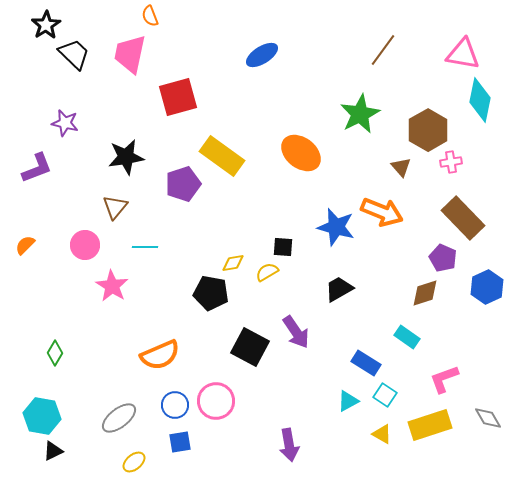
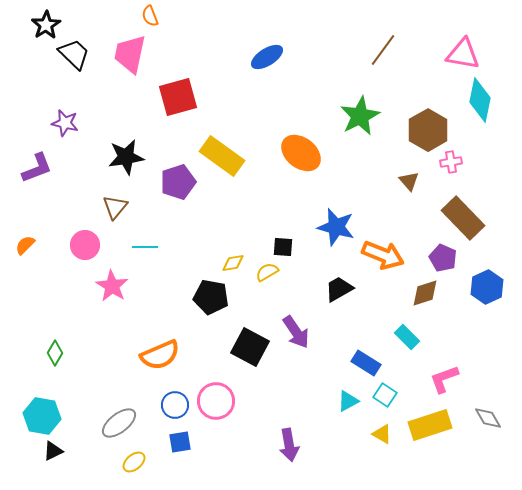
blue ellipse at (262, 55): moved 5 px right, 2 px down
green star at (360, 114): moved 2 px down
brown triangle at (401, 167): moved 8 px right, 14 px down
purple pentagon at (183, 184): moved 5 px left, 2 px up
orange arrow at (382, 212): moved 1 px right, 43 px down
black pentagon at (211, 293): moved 4 px down
cyan rectangle at (407, 337): rotated 10 degrees clockwise
gray ellipse at (119, 418): moved 5 px down
